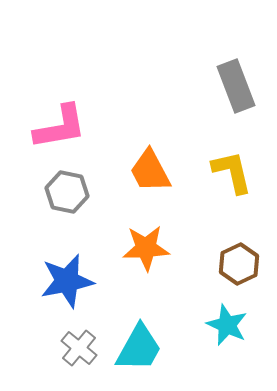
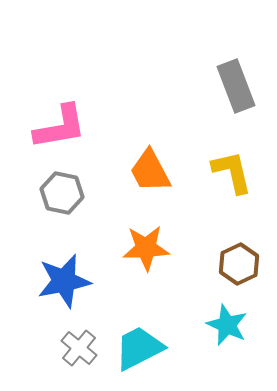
gray hexagon: moved 5 px left, 1 px down
blue star: moved 3 px left
cyan trapezoid: rotated 146 degrees counterclockwise
